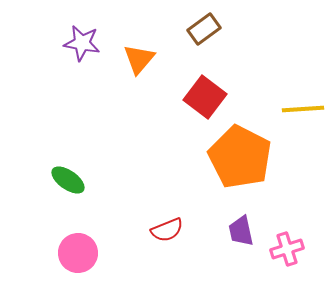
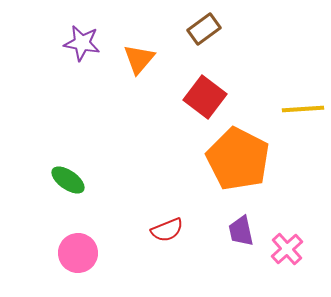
orange pentagon: moved 2 px left, 2 px down
pink cross: rotated 24 degrees counterclockwise
